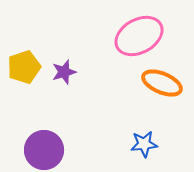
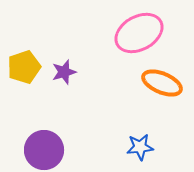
pink ellipse: moved 3 px up
blue star: moved 4 px left, 3 px down
